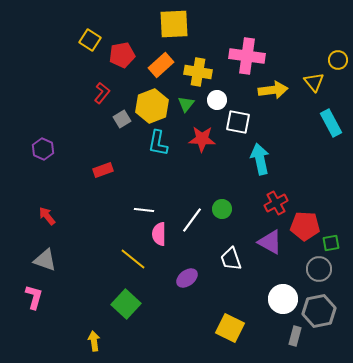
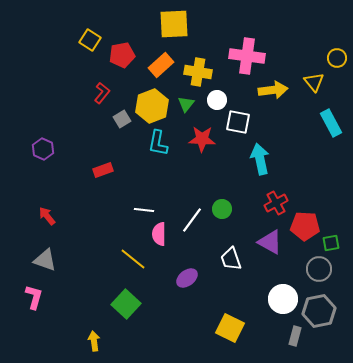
yellow circle at (338, 60): moved 1 px left, 2 px up
